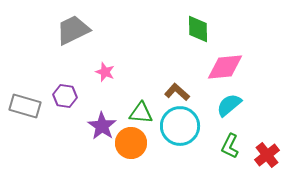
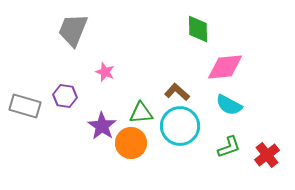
gray trapezoid: rotated 42 degrees counterclockwise
cyan semicircle: rotated 112 degrees counterclockwise
green triangle: rotated 10 degrees counterclockwise
green L-shape: moved 1 px left, 1 px down; rotated 135 degrees counterclockwise
